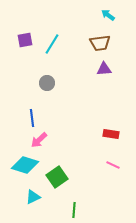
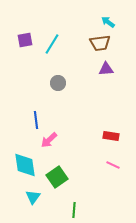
cyan arrow: moved 7 px down
purple triangle: moved 2 px right
gray circle: moved 11 px right
blue line: moved 4 px right, 2 px down
red rectangle: moved 2 px down
pink arrow: moved 10 px right
cyan diamond: rotated 64 degrees clockwise
cyan triangle: rotated 28 degrees counterclockwise
